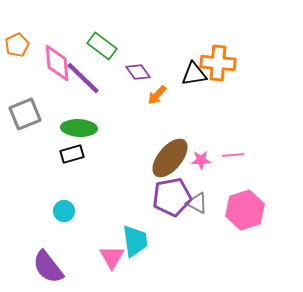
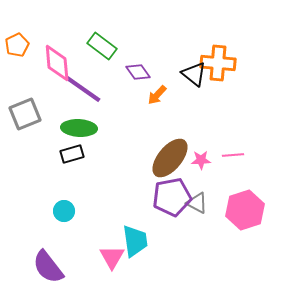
black triangle: rotated 48 degrees clockwise
purple line: moved 11 px down; rotated 9 degrees counterclockwise
